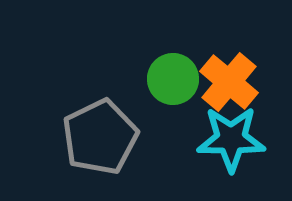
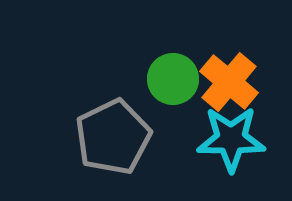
gray pentagon: moved 13 px right
